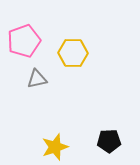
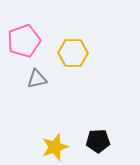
black pentagon: moved 11 px left
